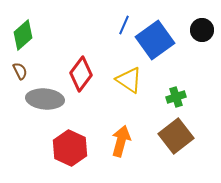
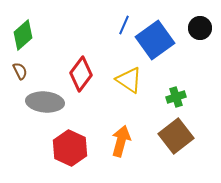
black circle: moved 2 px left, 2 px up
gray ellipse: moved 3 px down
